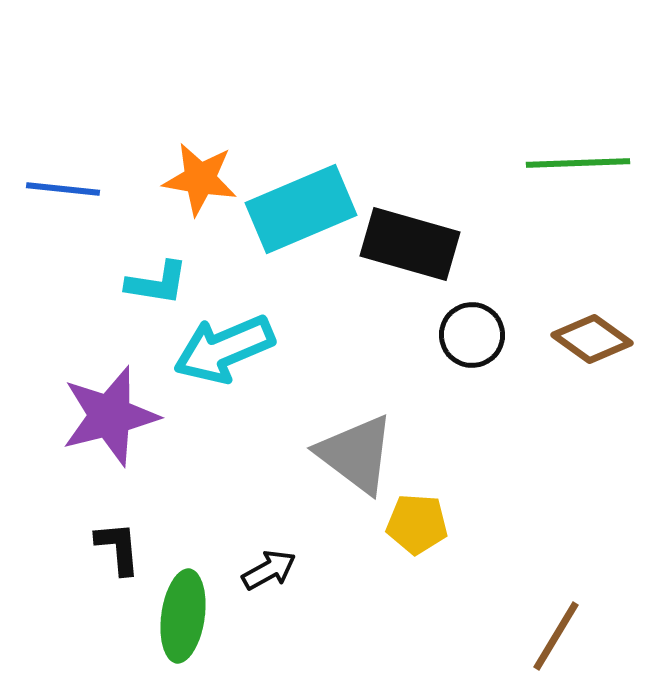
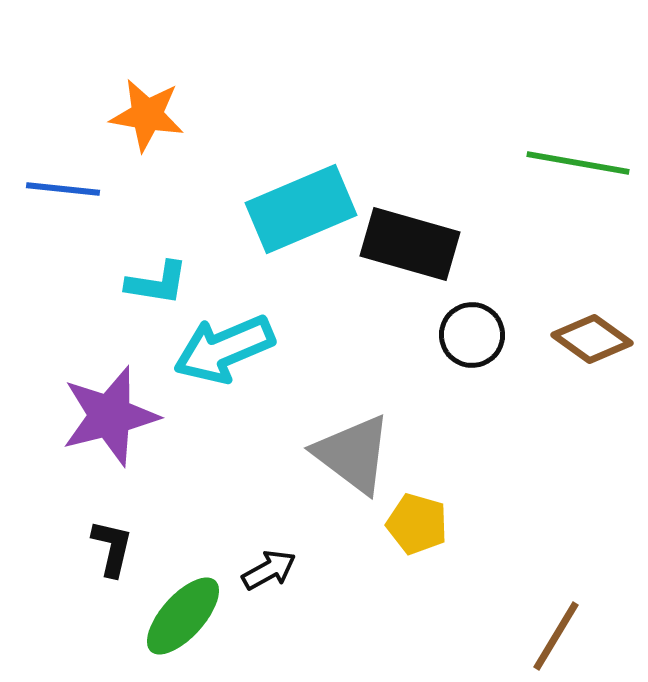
green line: rotated 12 degrees clockwise
orange star: moved 53 px left, 64 px up
gray triangle: moved 3 px left
yellow pentagon: rotated 12 degrees clockwise
black L-shape: moved 6 px left; rotated 18 degrees clockwise
green ellipse: rotated 34 degrees clockwise
